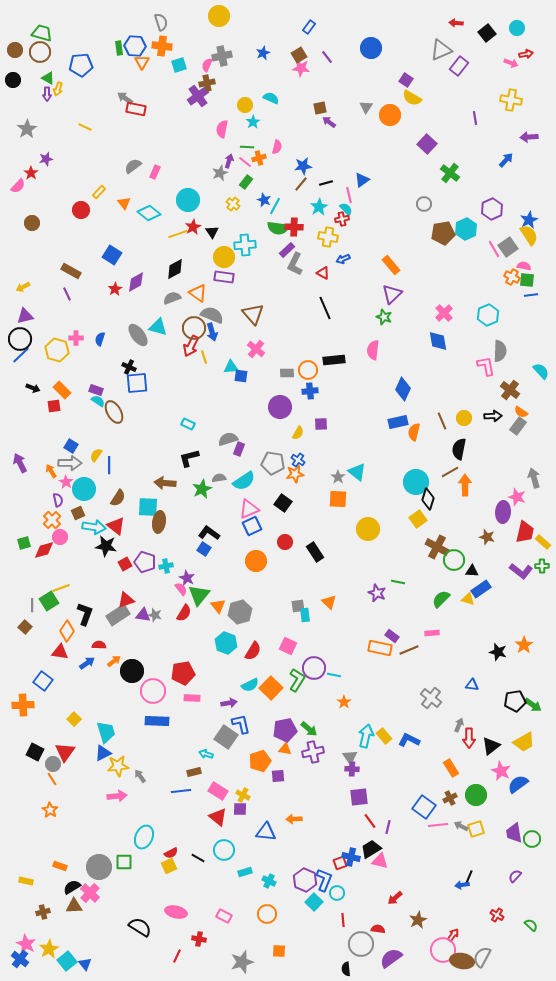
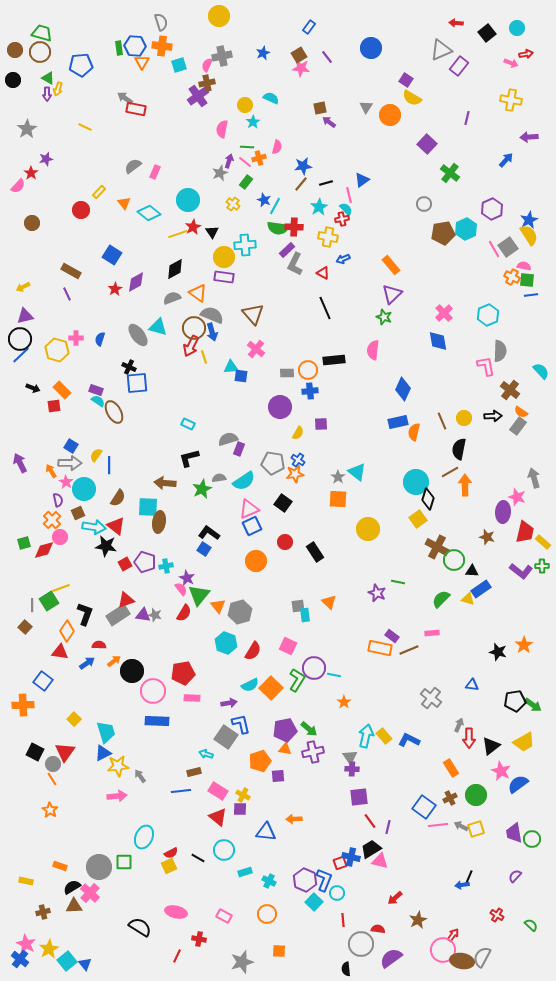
purple line at (475, 118): moved 8 px left; rotated 24 degrees clockwise
